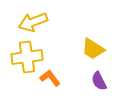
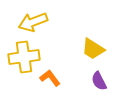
yellow cross: moved 3 px left
